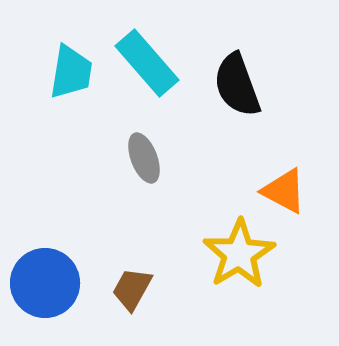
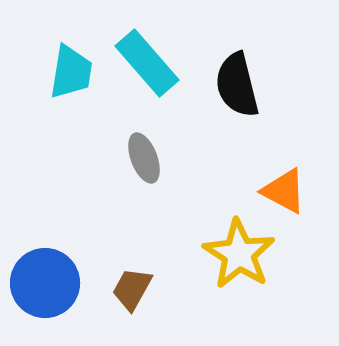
black semicircle: rotated 6 degrees clockwise
yellow star: rotated 8 degrees counterclockwise
